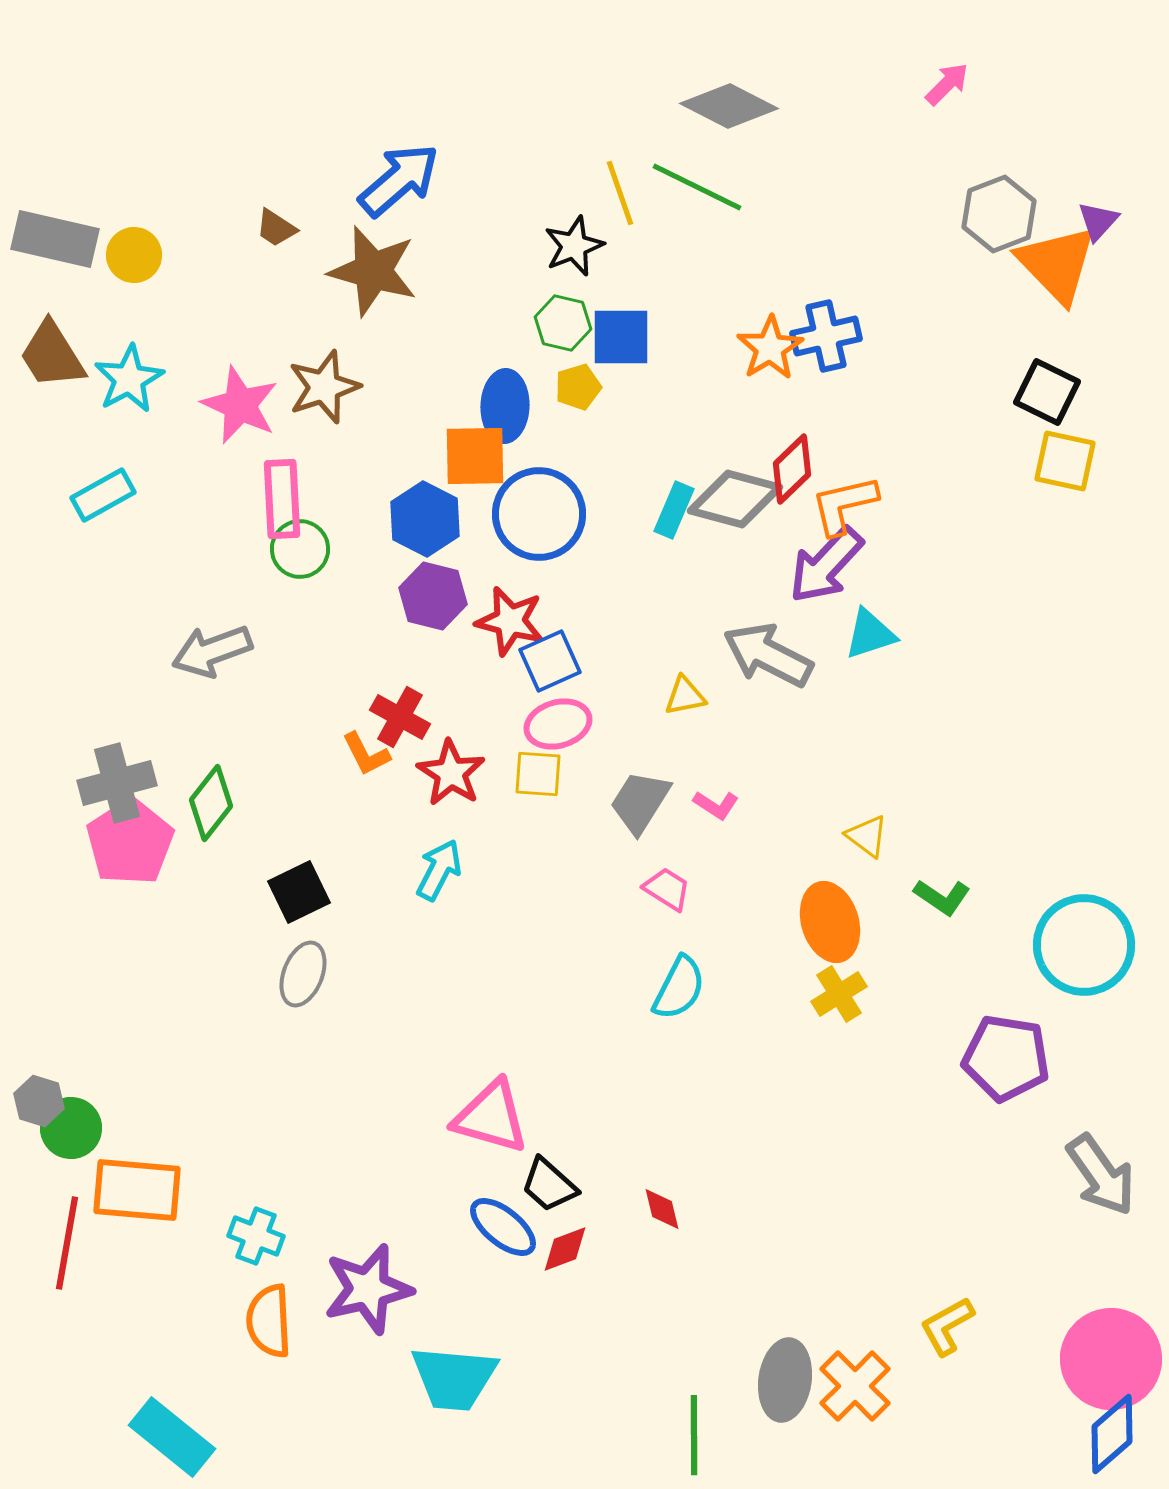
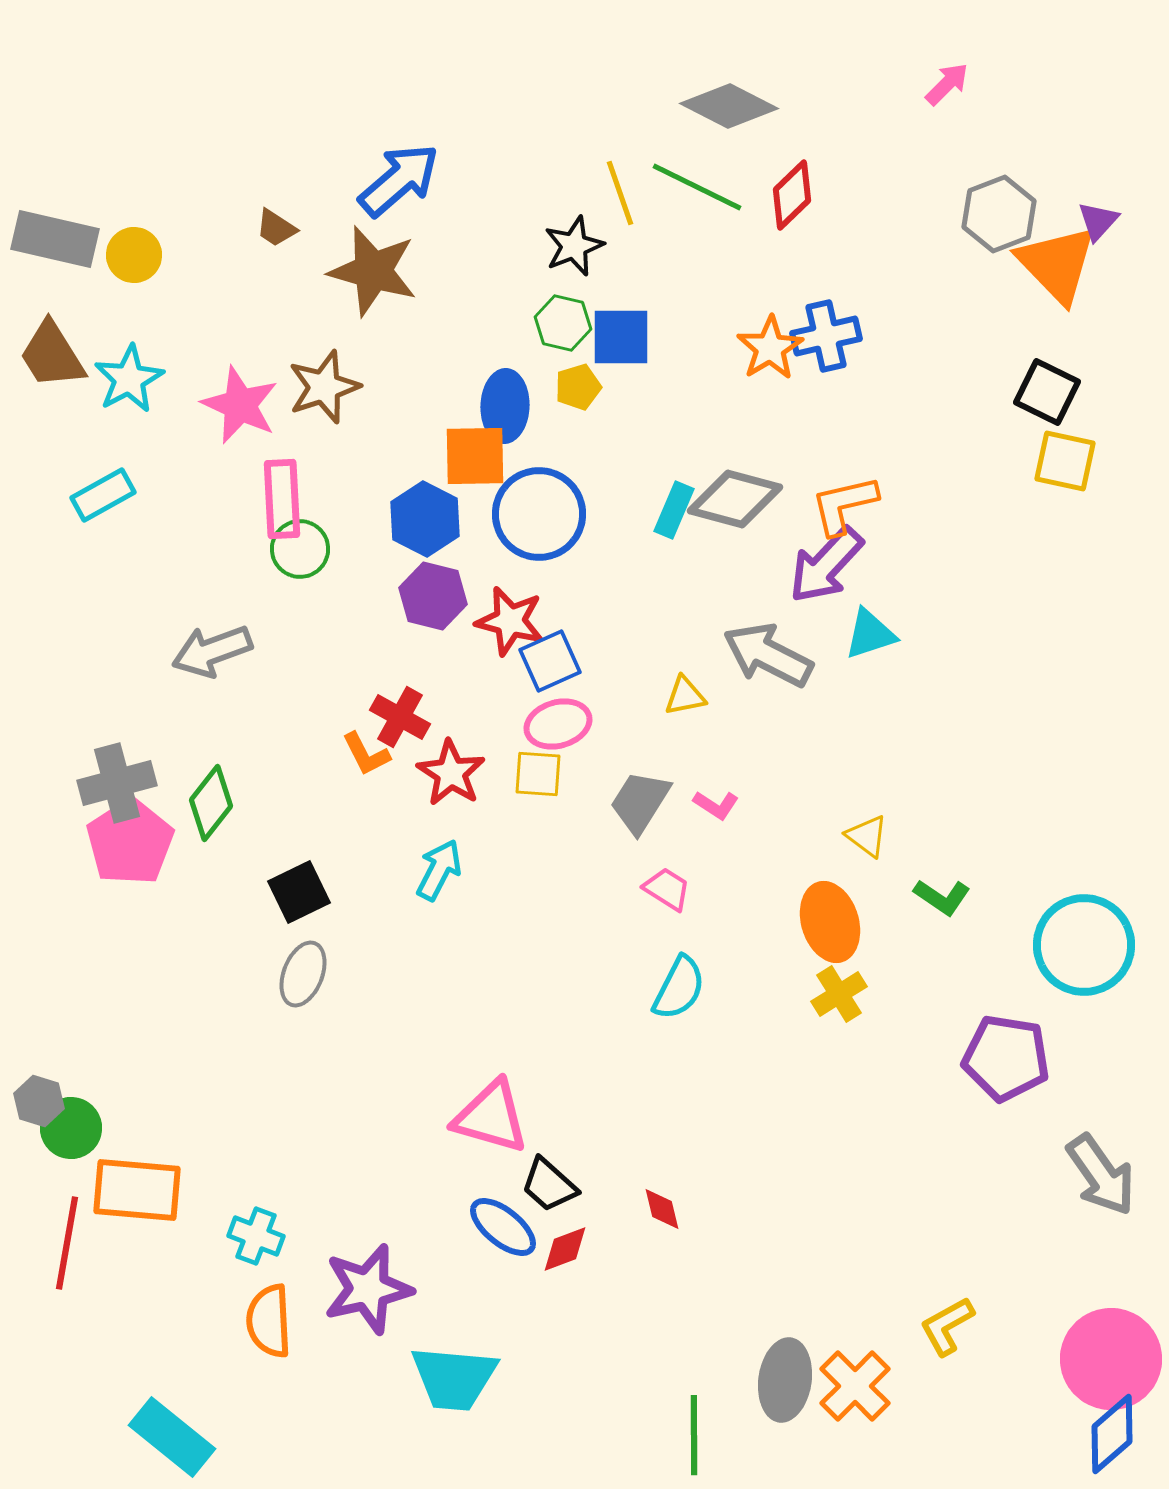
red diamond at (792, 469): moved 274 px up
